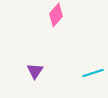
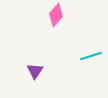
cyan line: moved 2 px left, 17 px up
